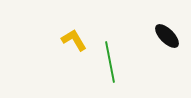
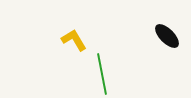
green line: moved 8 px left, 12 px down
